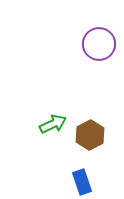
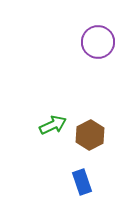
purple circle: moved 1 px left, 2 px up
green arrow: moved 1 px down
